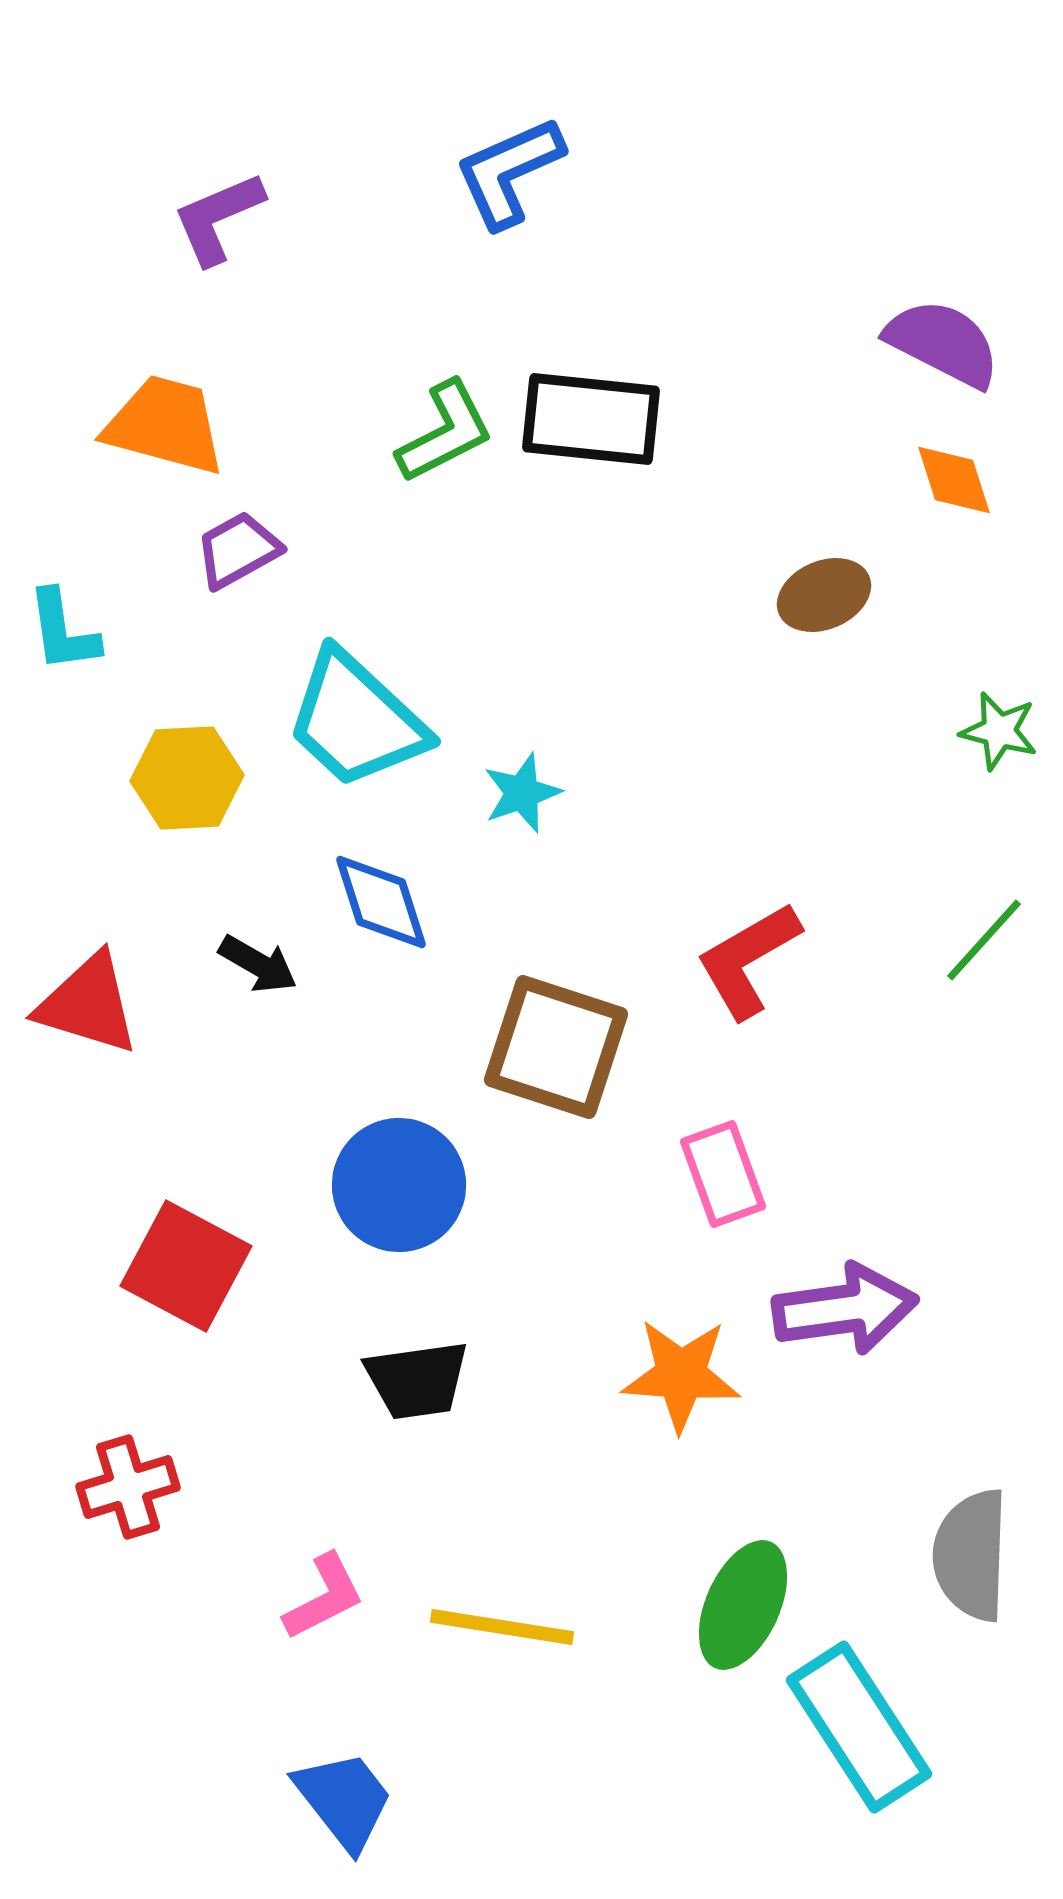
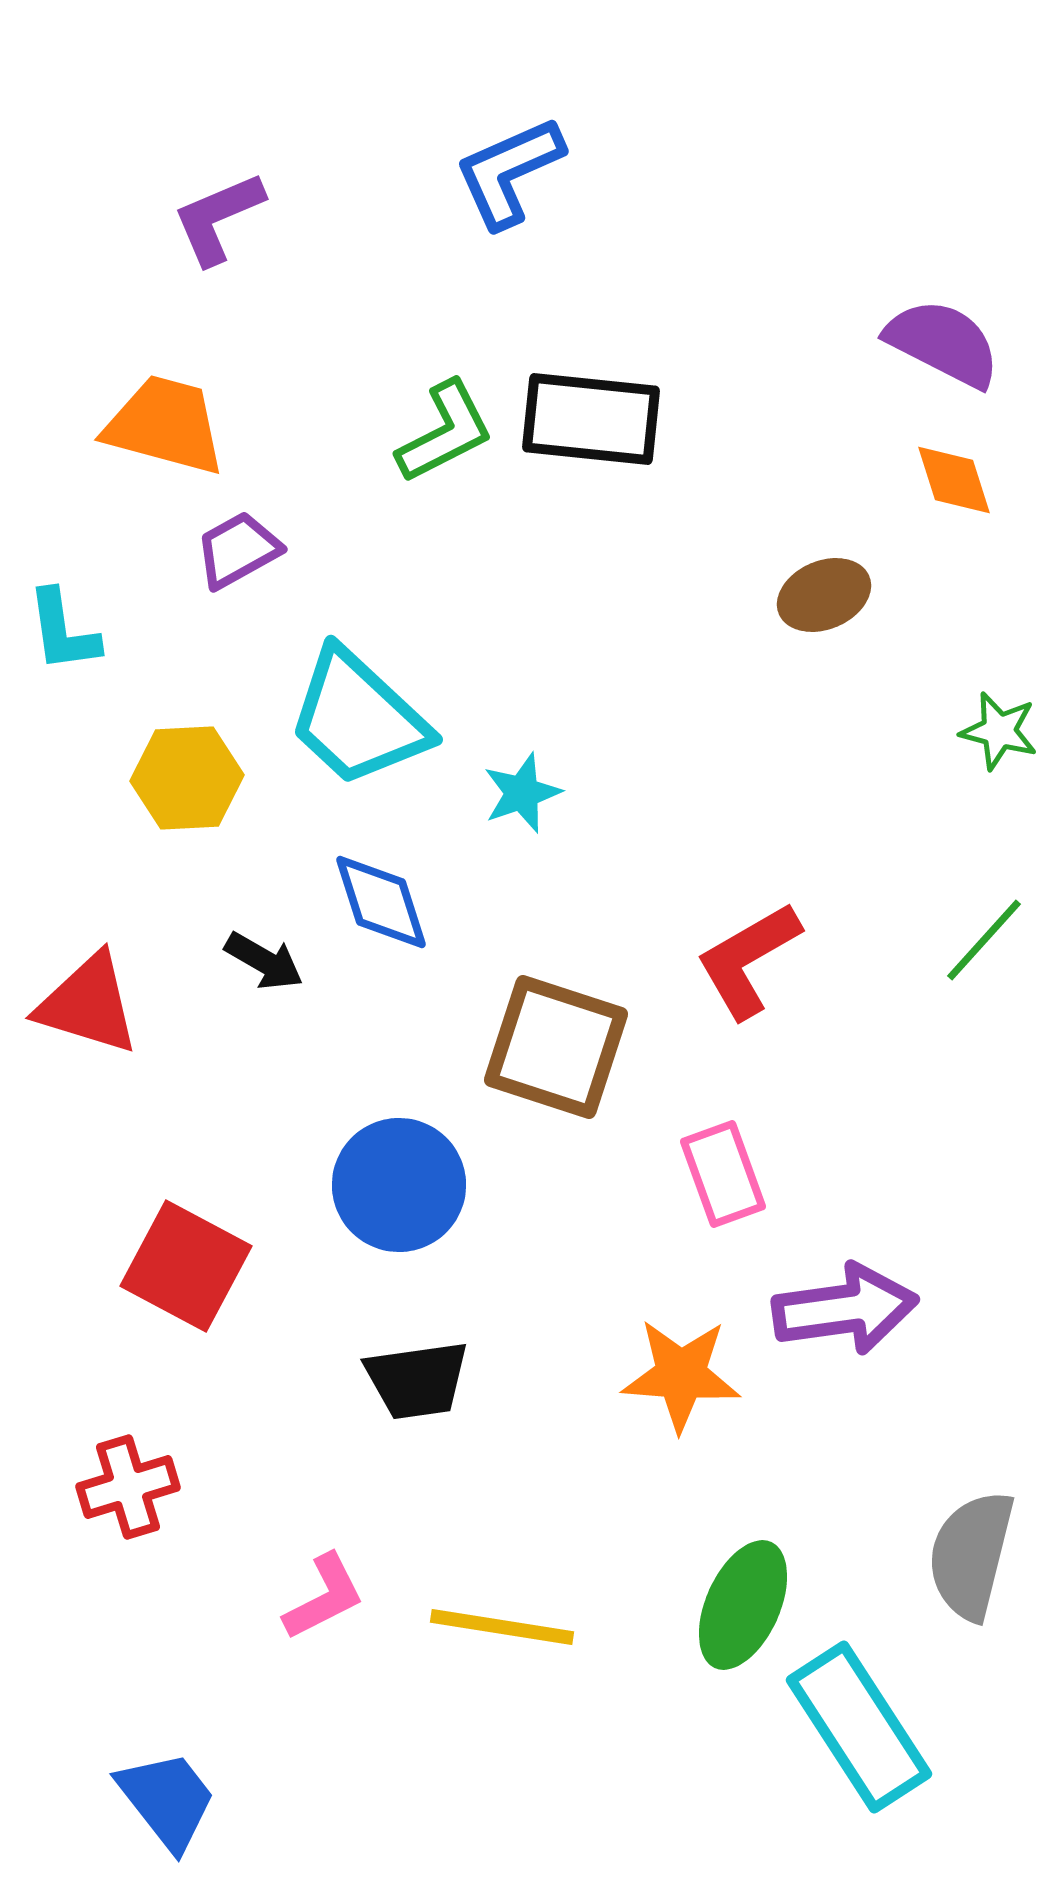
cyan trapezoid: moved 2 px right, 2 px up
black arrow: moved 6 px right, 3 px up
gray semicircle: rotated 12 degrees clockwise
blue trapezoid: moved 177 px left
